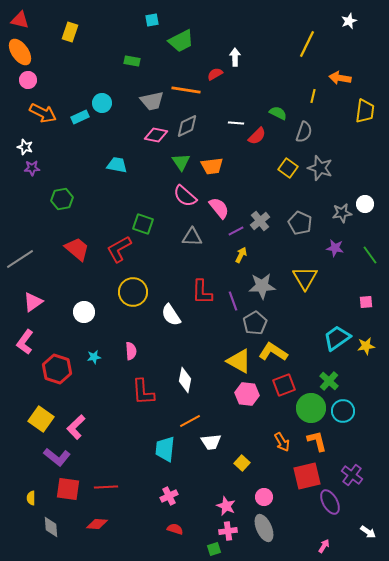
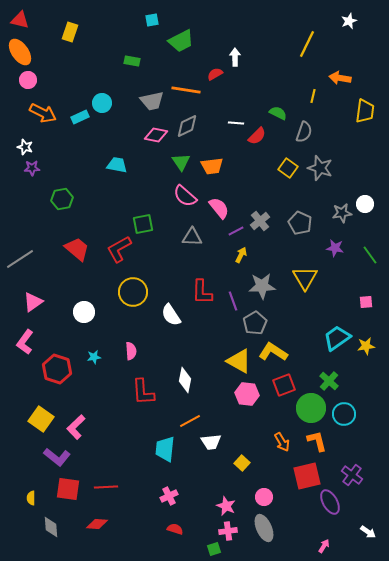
green square at (143, 224): rotated 30 degrees counterclockwise
cyan circle at (343, 411): moved 1 px right, 3 px down
